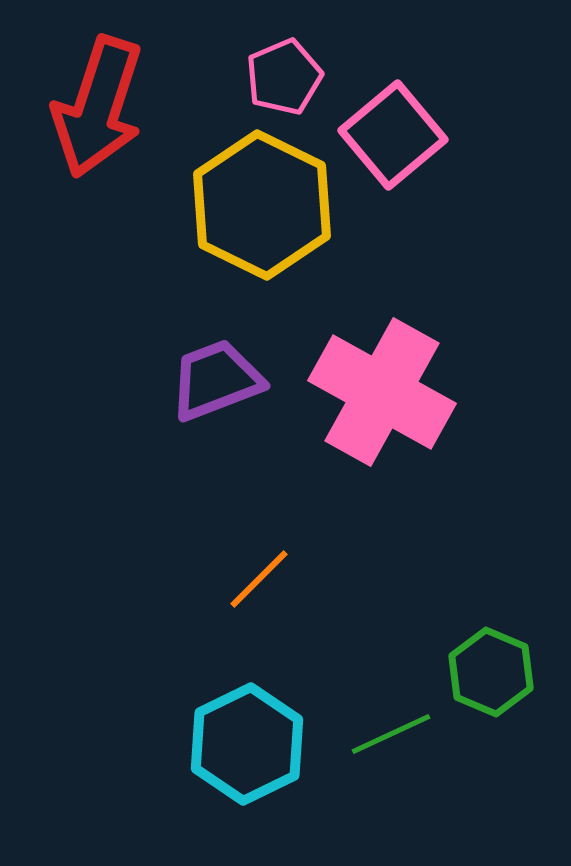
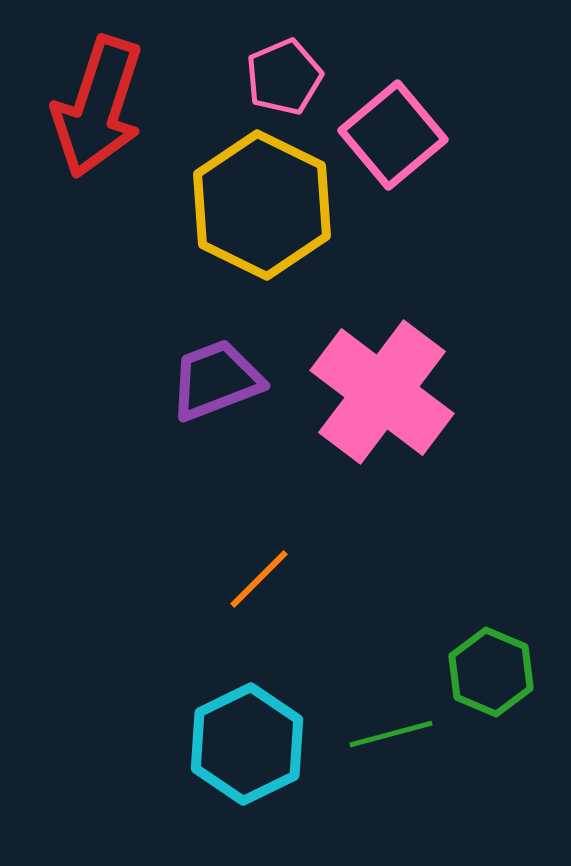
pink cross: rotated 8 degrees clockwise
green line: rotated 10 degrees clockwise
